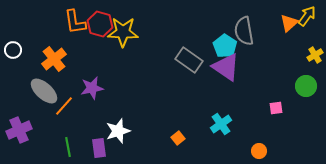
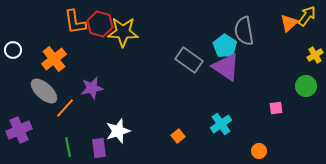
orange line: moved 1 px right, 2 px down
orange square: moved 2 px up
